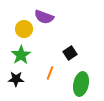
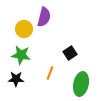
purple semicircle: rotated 96 degrees counterclockwise
green star: rotated 30 degrees counterclockwise
